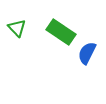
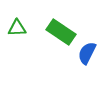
green triangle: rotated 48 degrees counterclockwise
